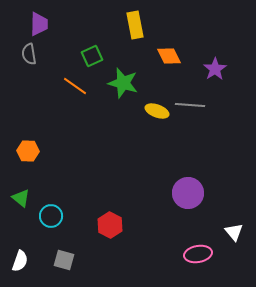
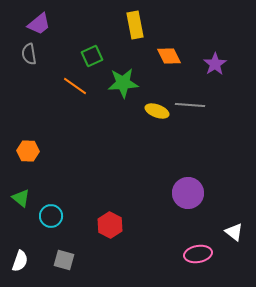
purple trapezoid: rotated 50 degrees clockwise
purple star: moved 5 px up
green star: rotated 20 degrees counterclockwise
white triangle: rotated 12 degrees counterclockwise
